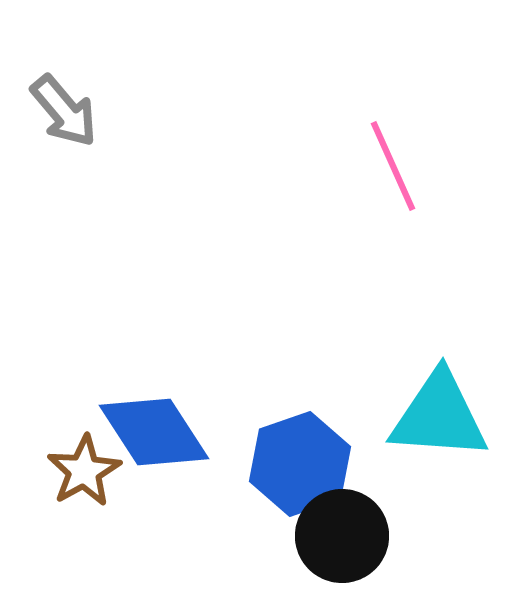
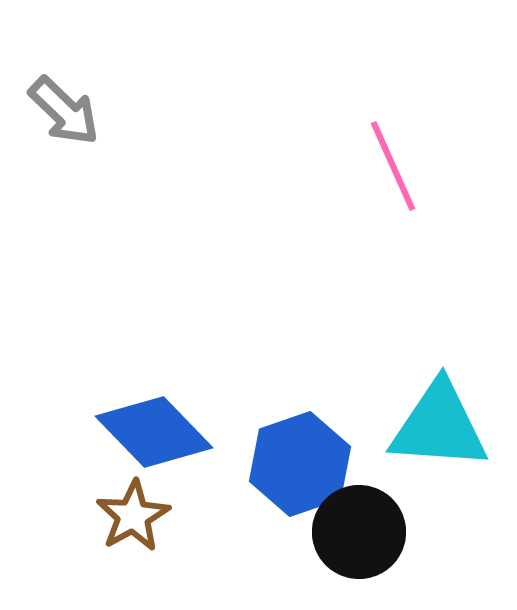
gray arrow: rotated 6 degrees counterclockwise
cyan triangle: moved 10 px down
blue diamond: rotated 11 degrees counterclockwise
brown star: moved 49 px right, 45 px down
black circle: moved 17 px right, 4 px up
